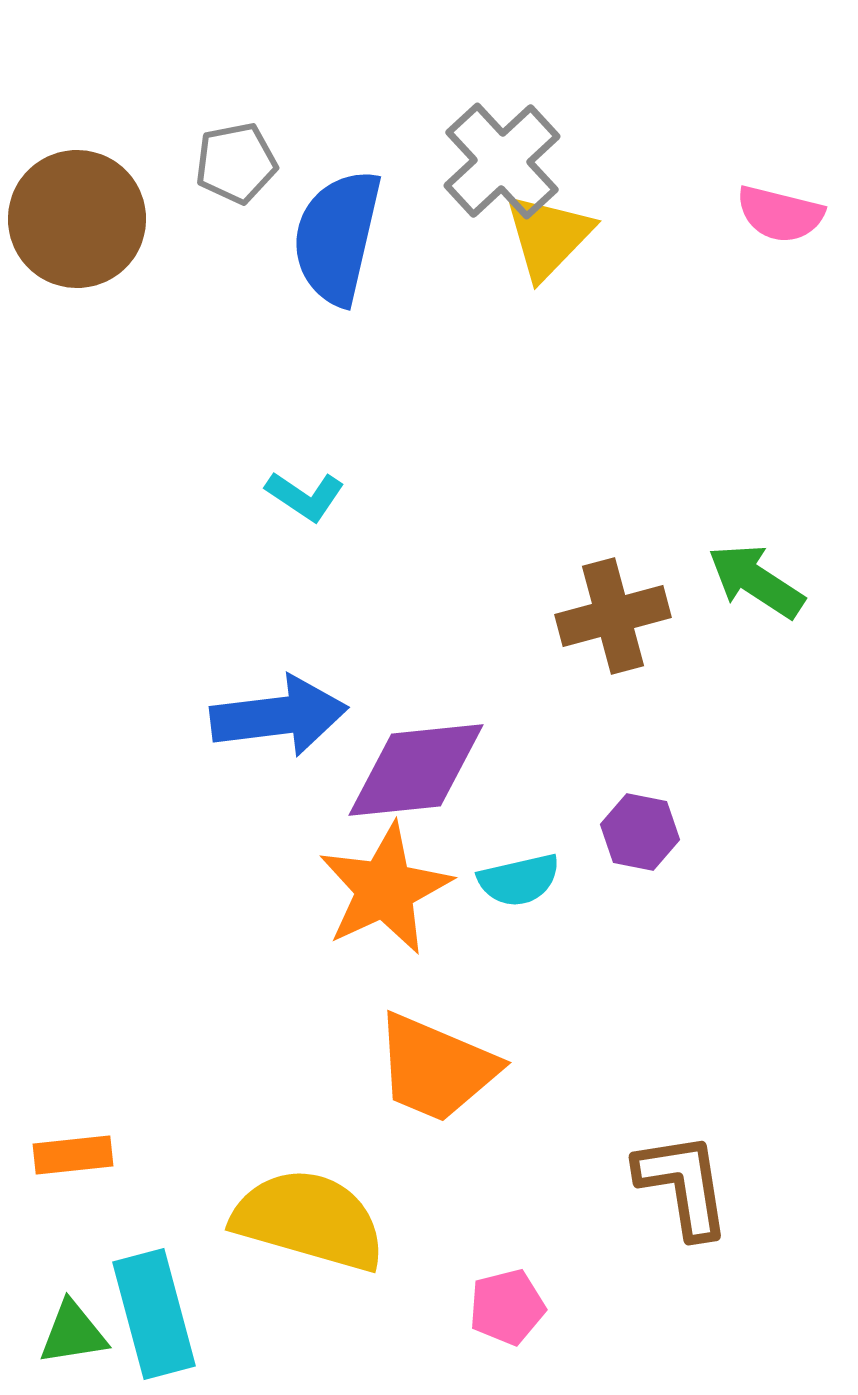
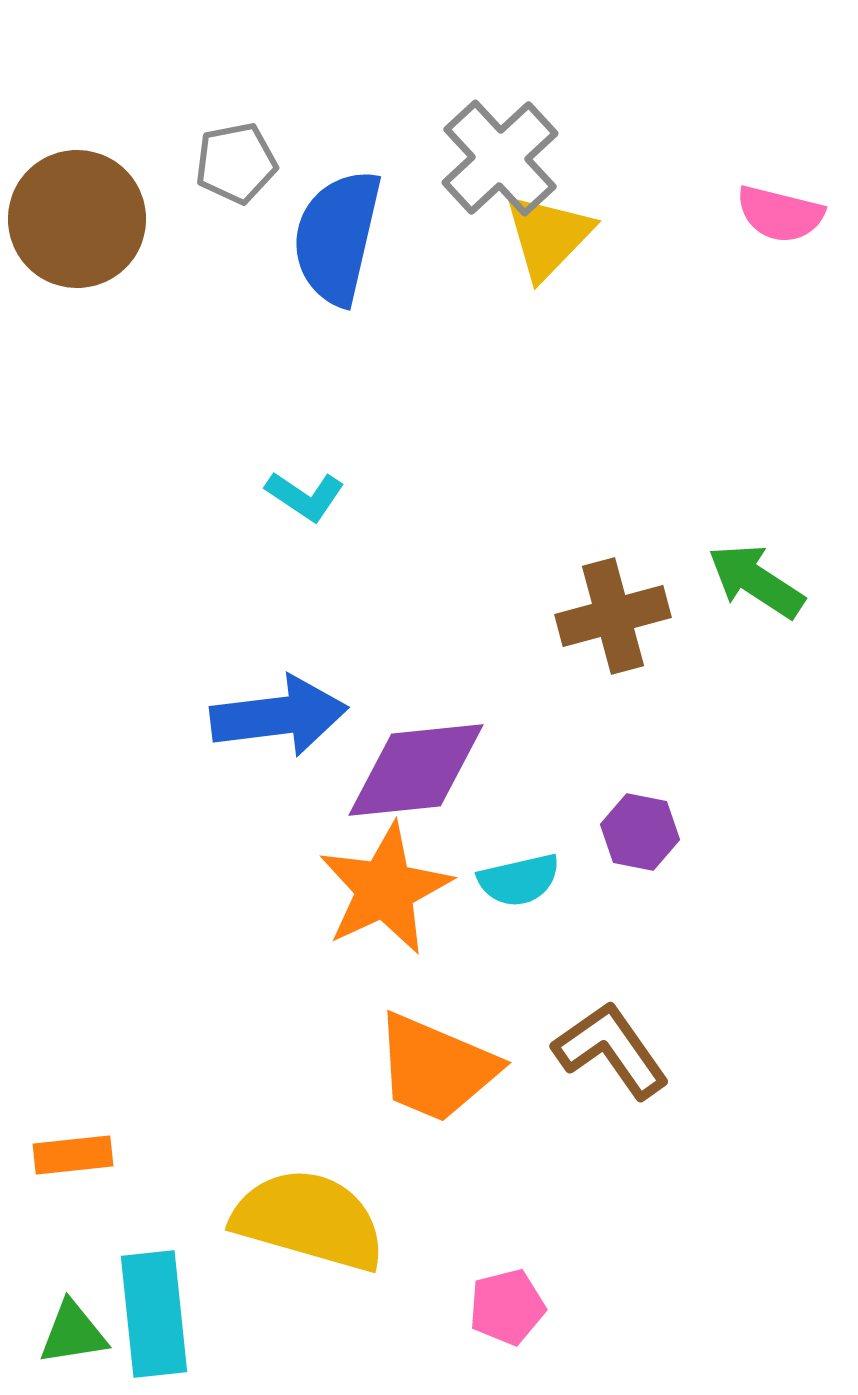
gray cross: moved 2 px left, 3 px up
brown L-shape: moved 72 px left, 135 px up; rotated 26 degrees counterclockwise
cyan rectangle: rotated 9 degrees clockwise
